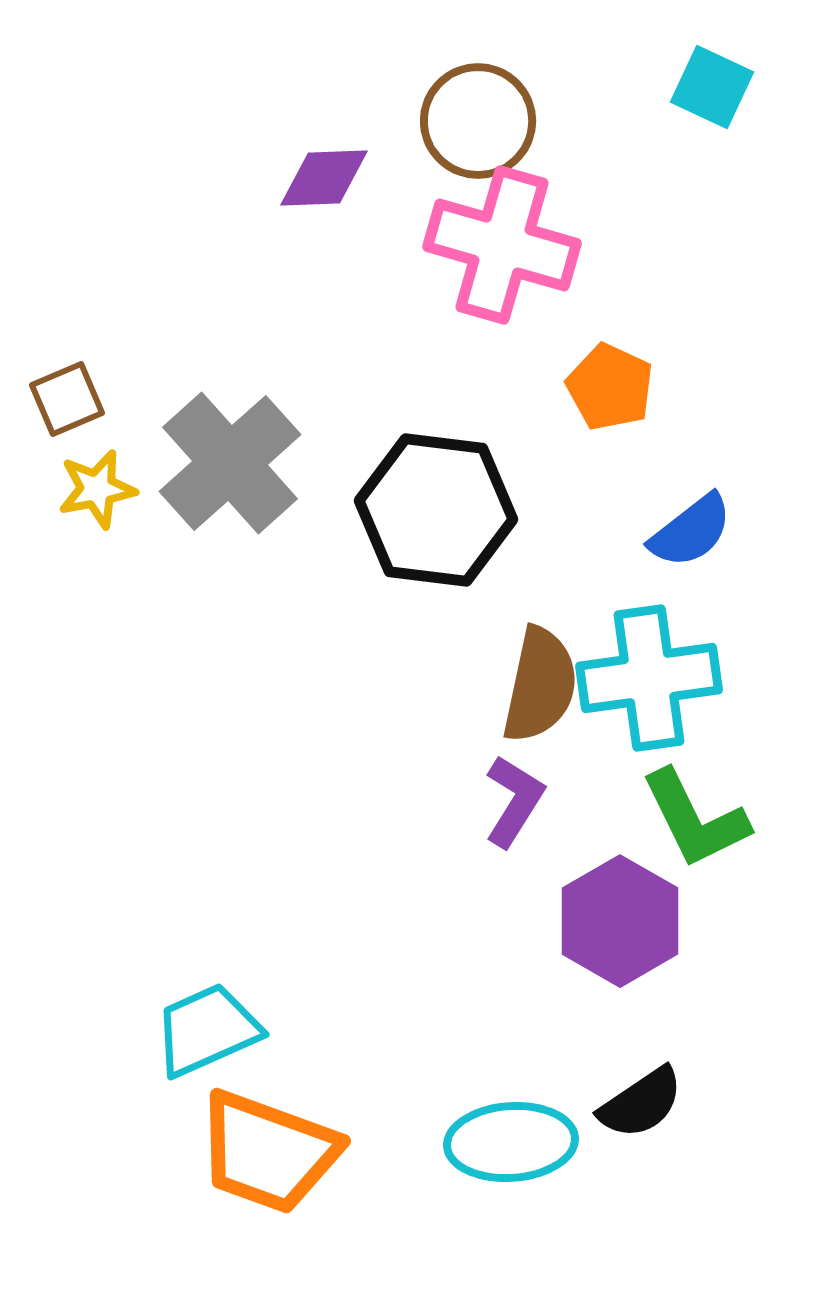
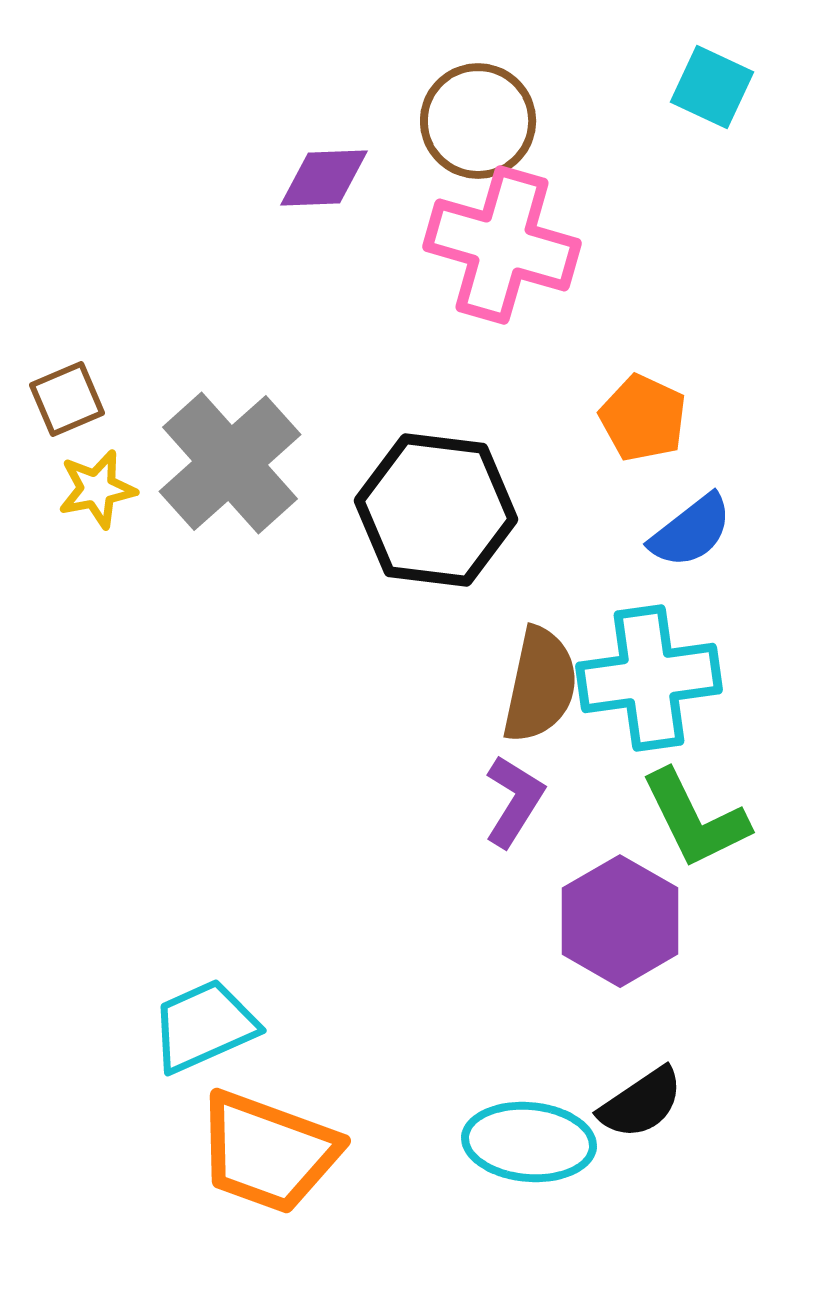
orange pentagon: moved 33 px right, 31 px down
cyan trapezoid: moved 3 px left, 4 px up
cyan ellipse: moved 18 px right; rotated 9 degrees clockwise
